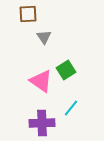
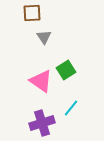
brown square: moved 4 px right, 1 px up
purple cross: rotated 15 degrees counterclockwise
